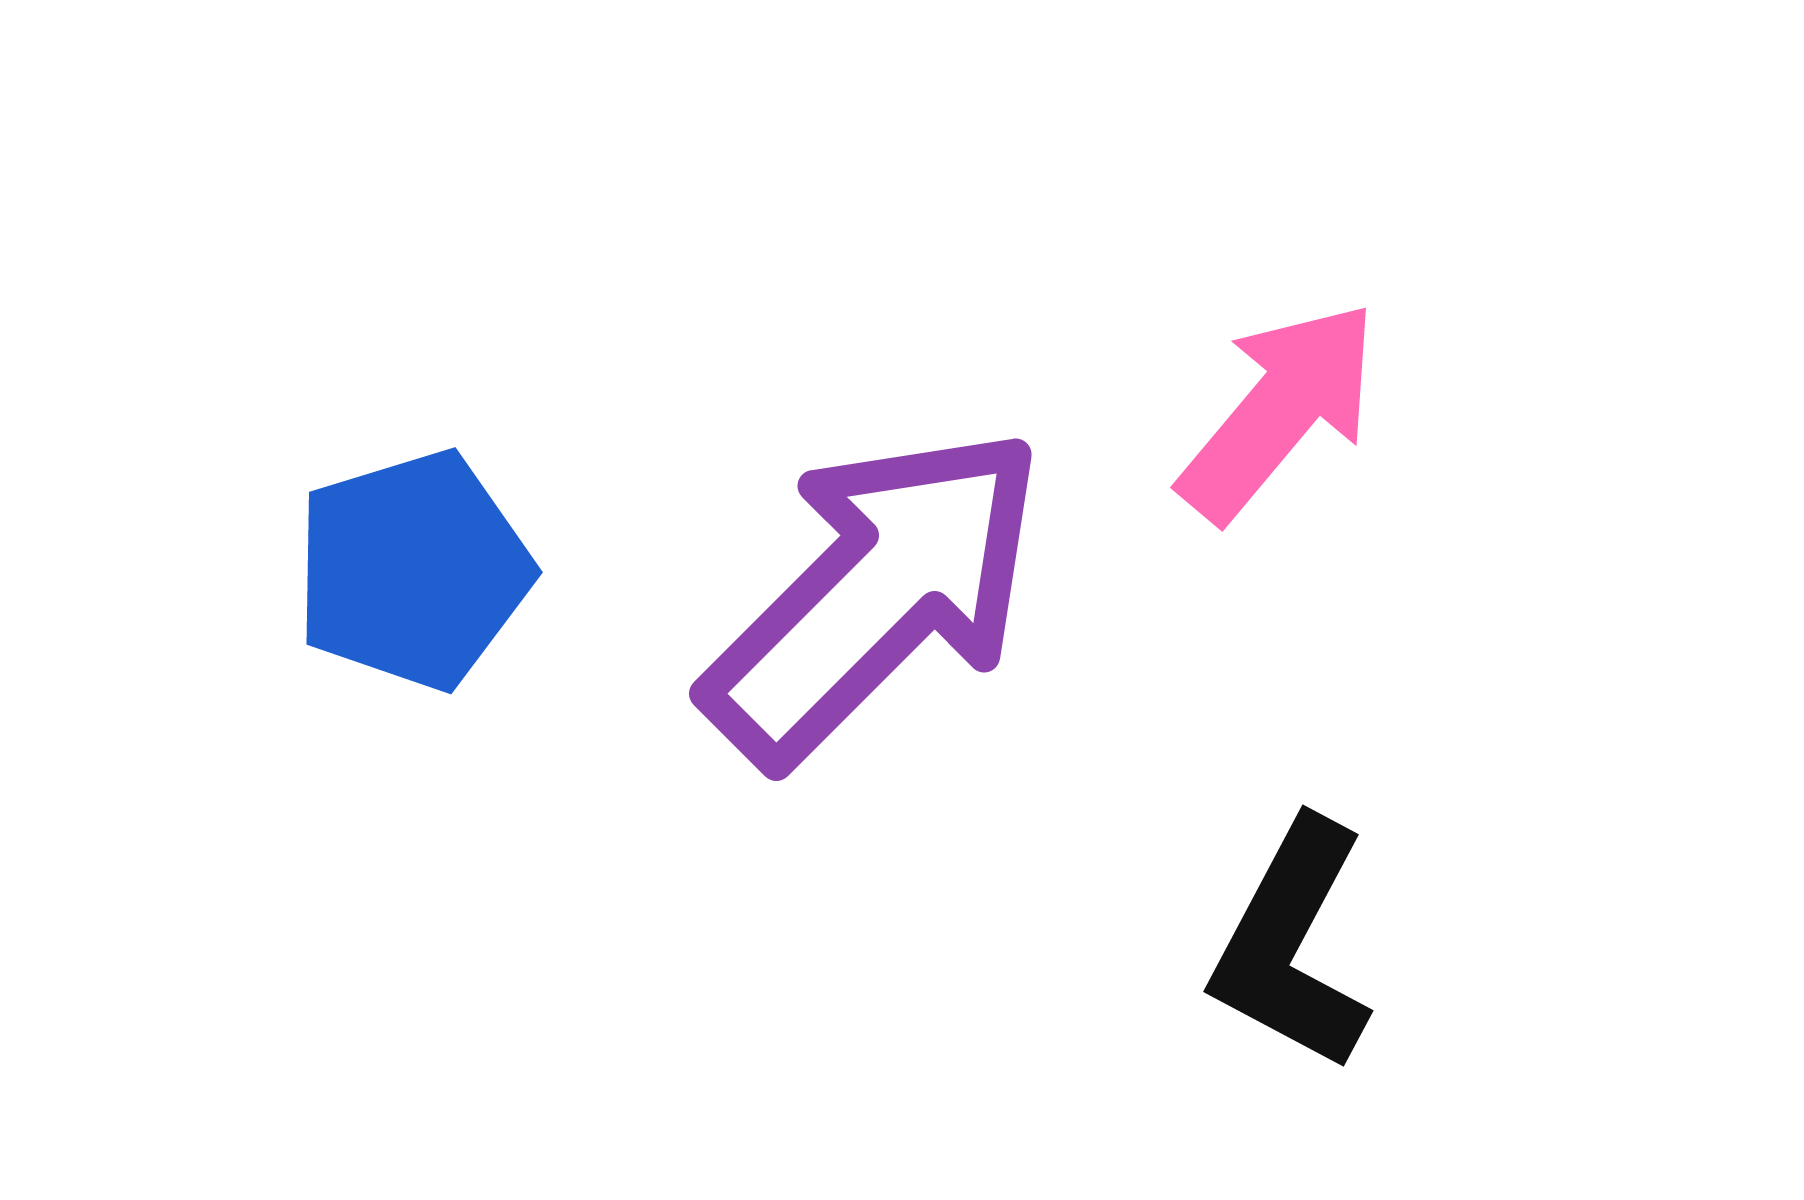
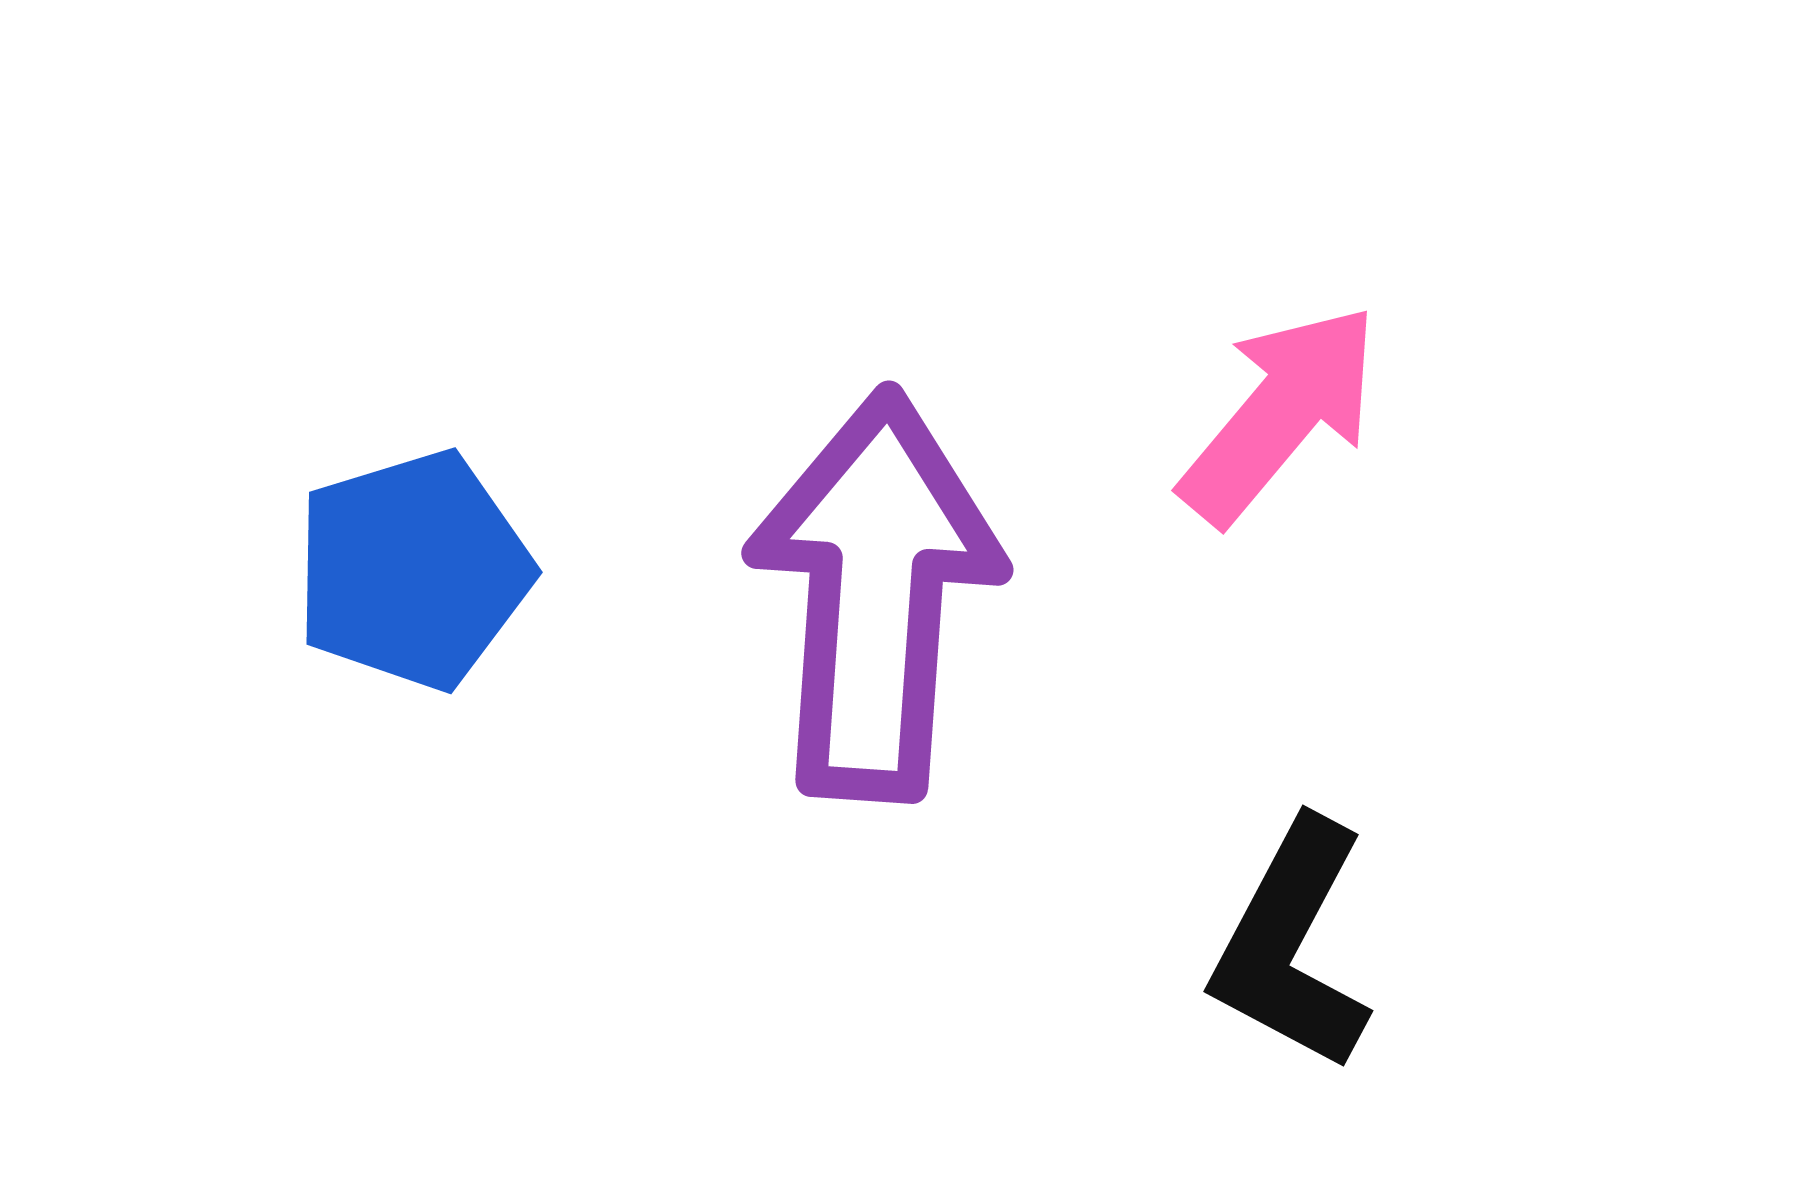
pink arrow: moved 1 px right, 3 px down
purple arrow: rotated 41 degrees counterclockwise
